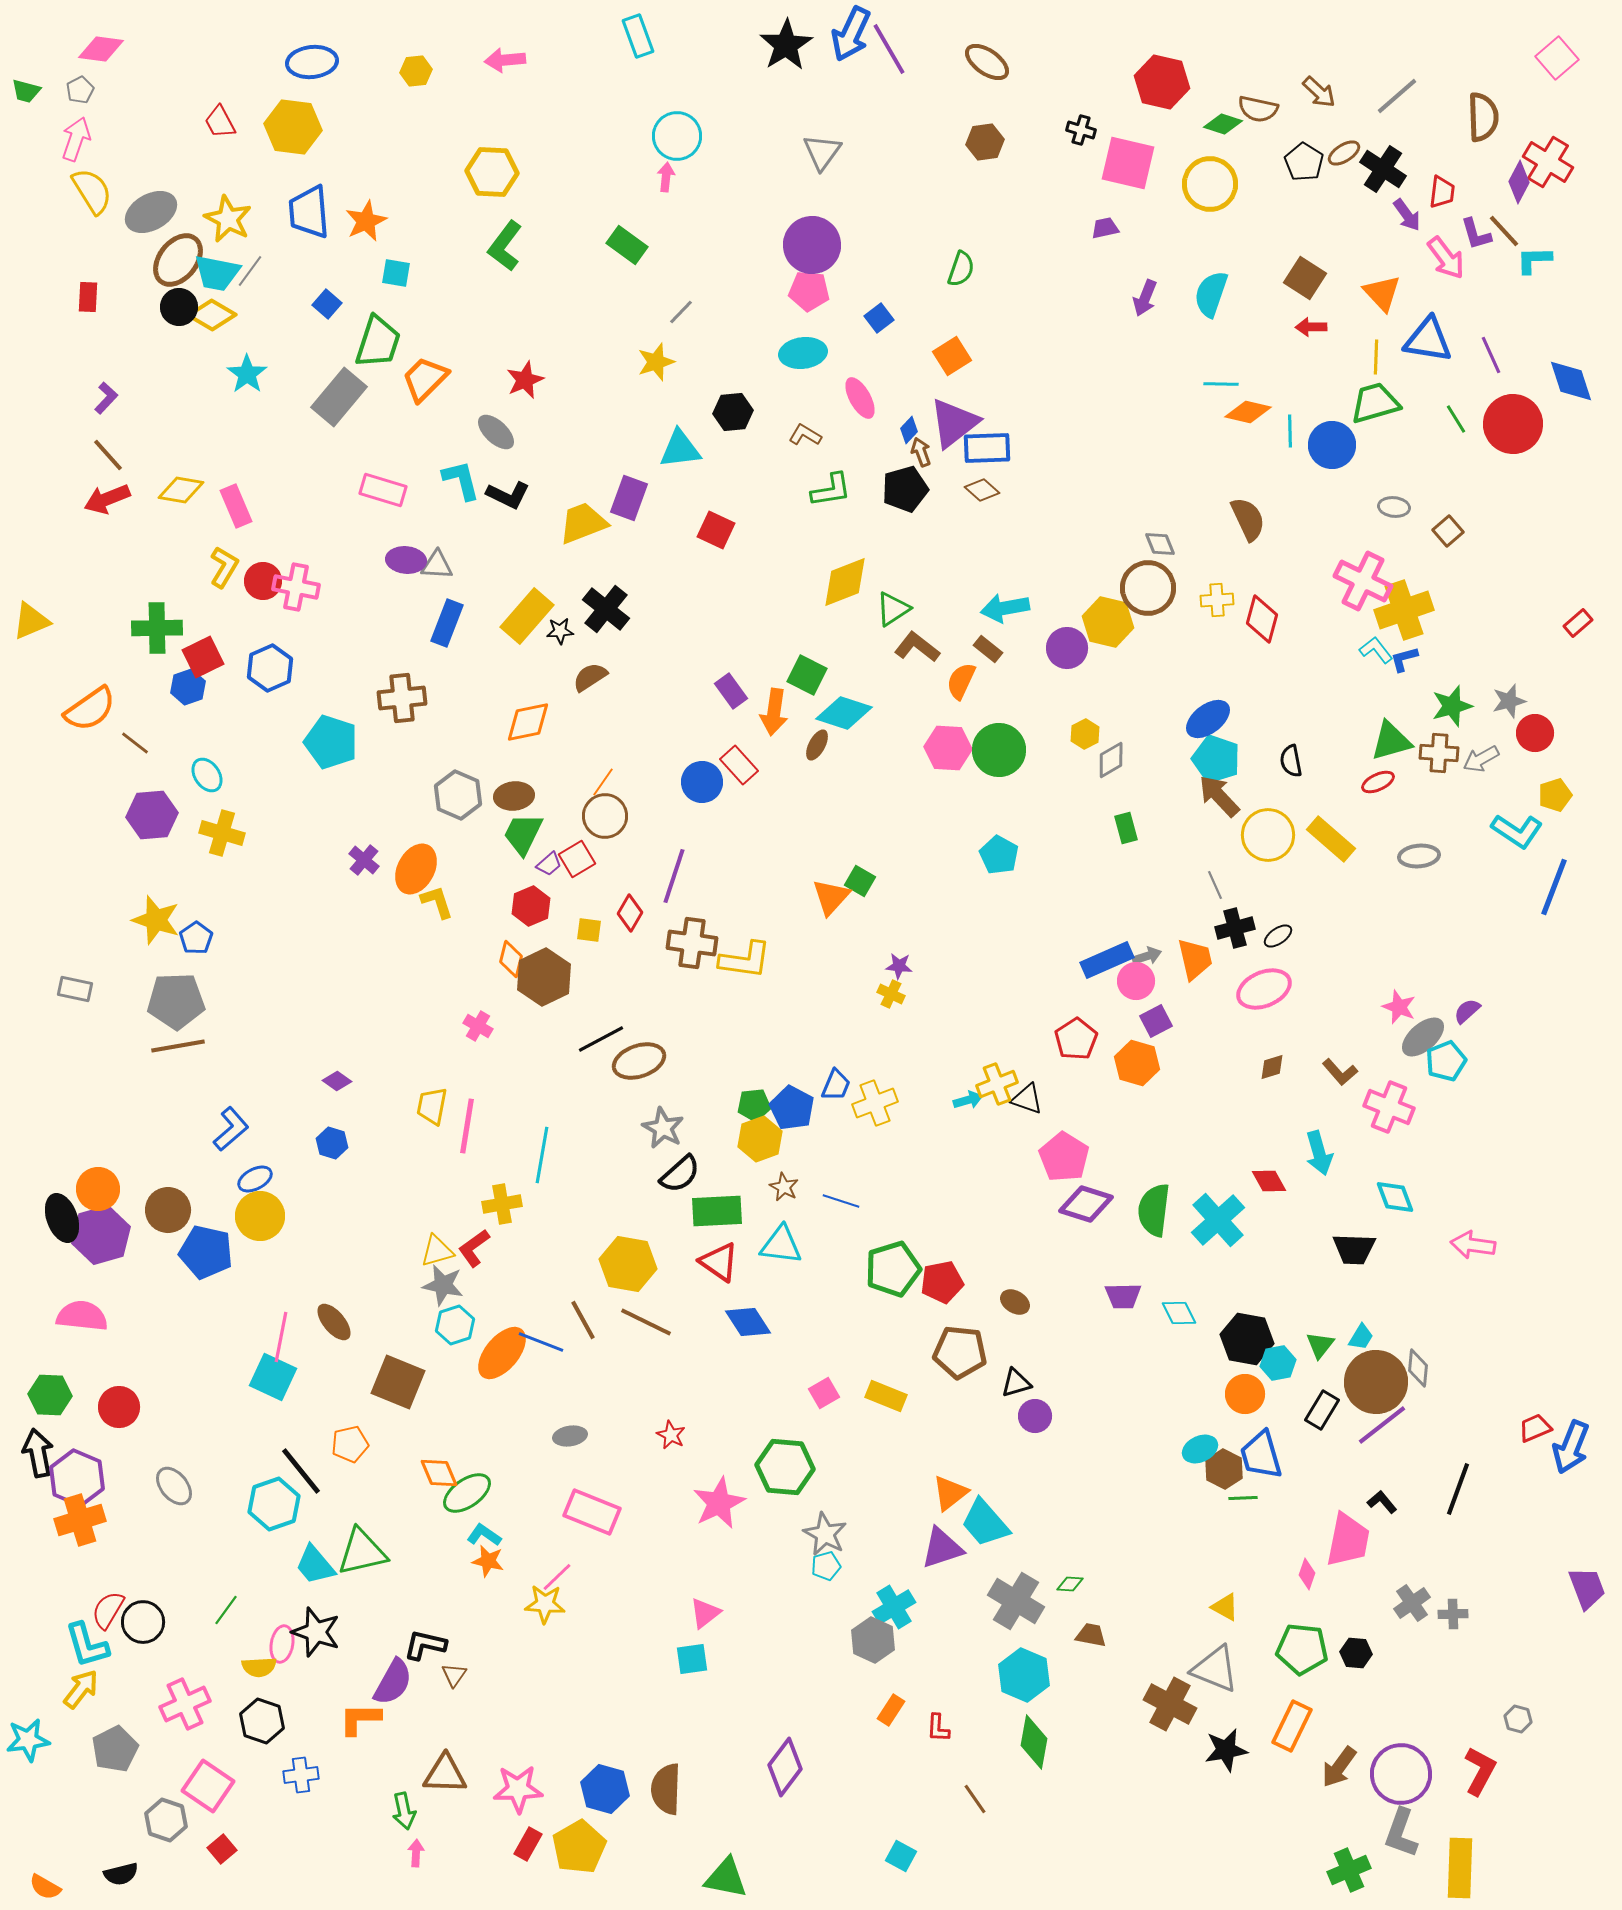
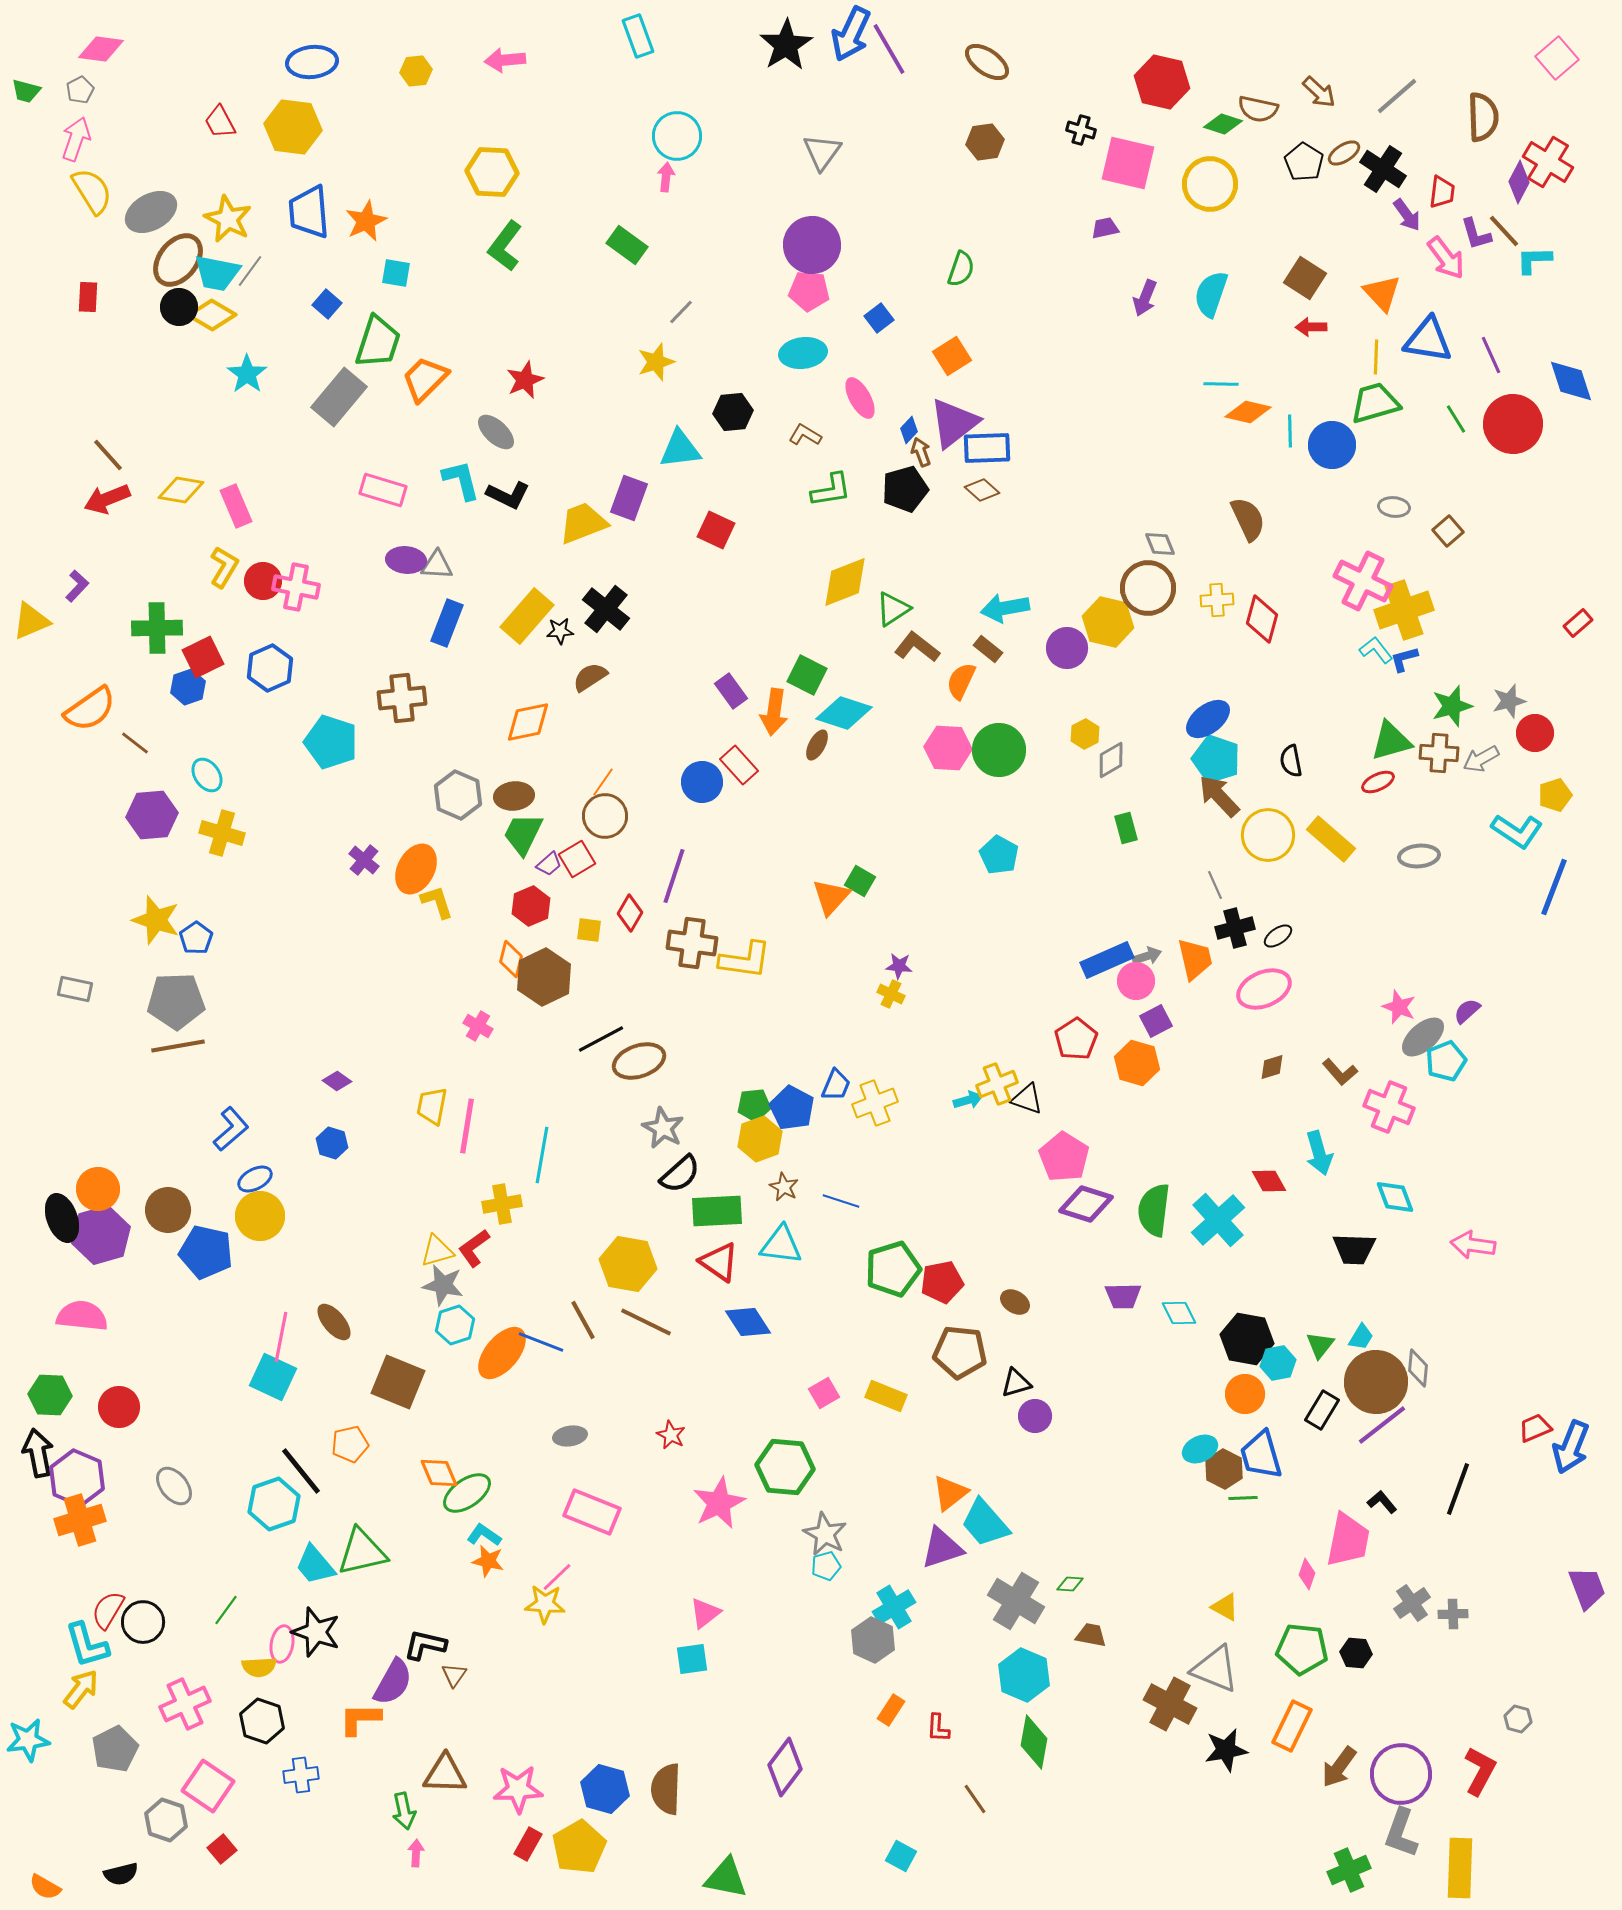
purple L-shape at (106, 398): moved 29 px left, 188 px down
